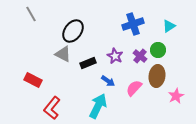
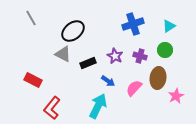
gray line: moved 4 px down
black ellipse: rotated 15 degrees clockwise
green circle: moved 7 px right
purple cross: rotated 24 degrees counterclockwise
brown ellipse: moved 1 px right, 2 px down
